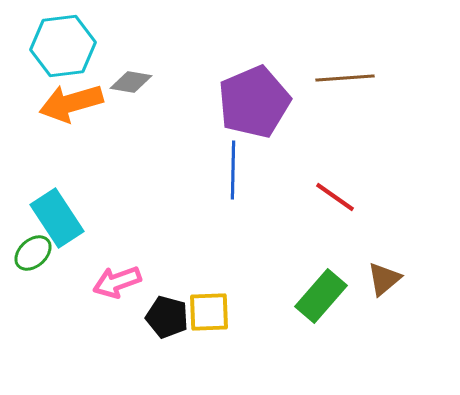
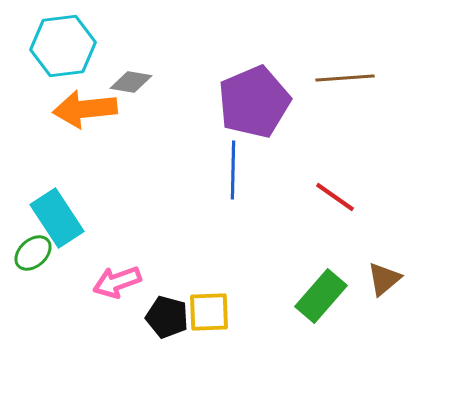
orange arrow: moved 14 px right, 6 px down; rotated 10 degrees clockwise
